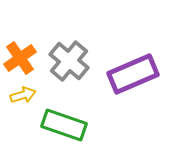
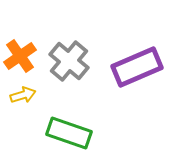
orange cross: moved 2 px up
purple rectangle: moved 4 px right, 7 px up
green rectangle: moved 5 px right, 8 px down
